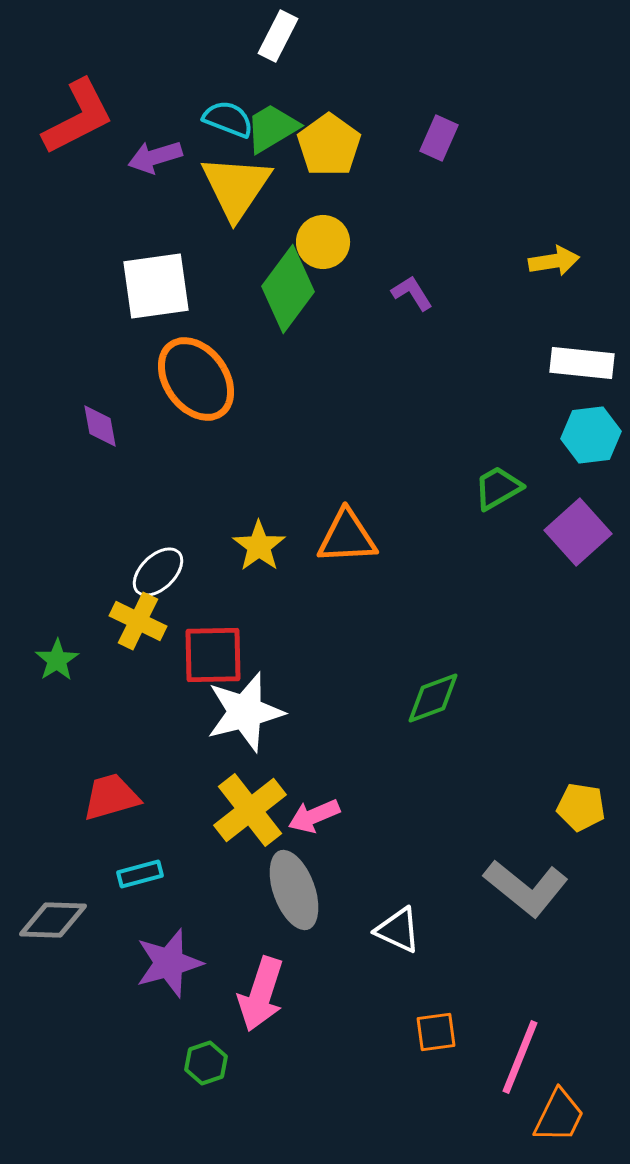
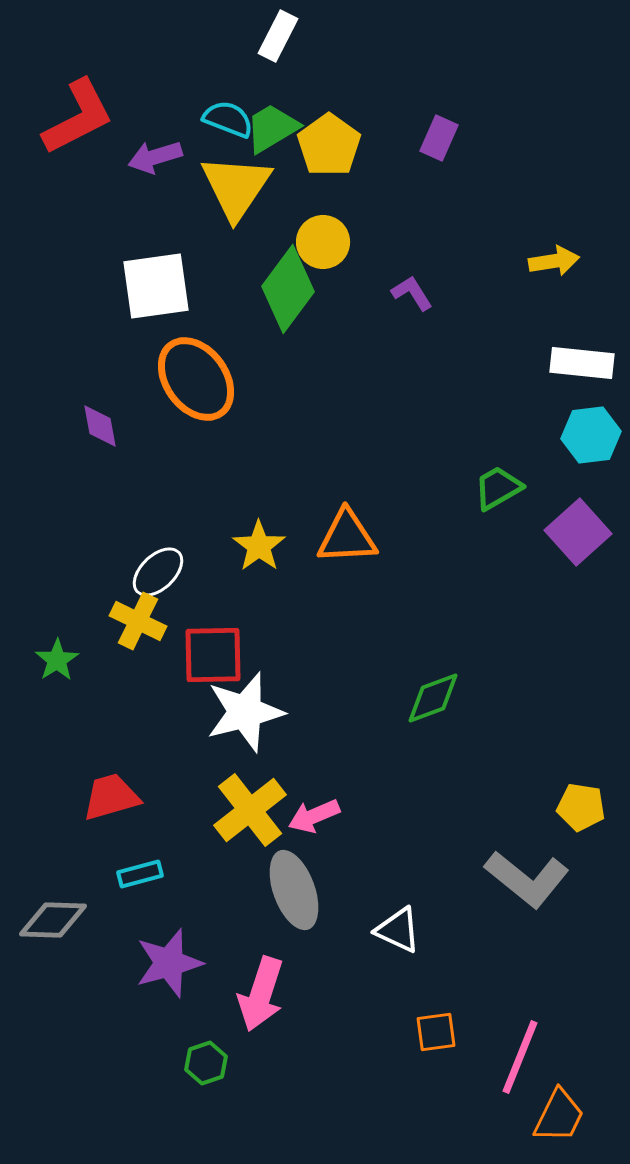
gray L-shape at (526, 888): moved 1 px right, 9 px up
